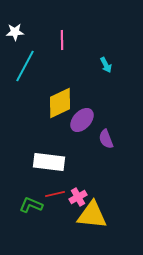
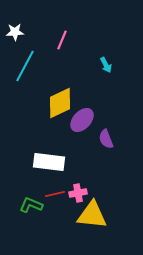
pink line: rotated 24 degrees clockwise
pink cross: moved 4 px up; rotated 18 degrees clockwise
